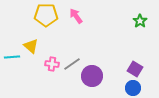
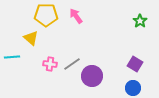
yellow triangle: moved 8 px up
pink cross: moved 2 px left
purple square: moved 5 px up
